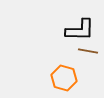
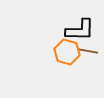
orange hexagon: moved 3 px right, 26 px up
